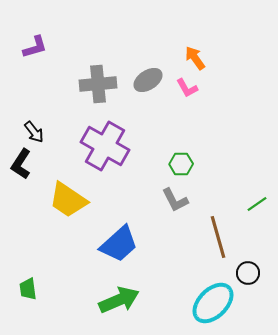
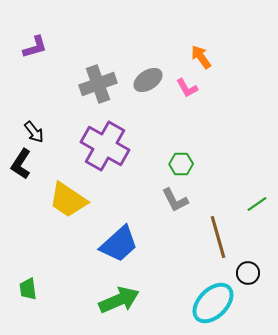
orange arrow: moved 6 px right, 1 px up
gray cross: rotated 15 degrees counterclockwise
